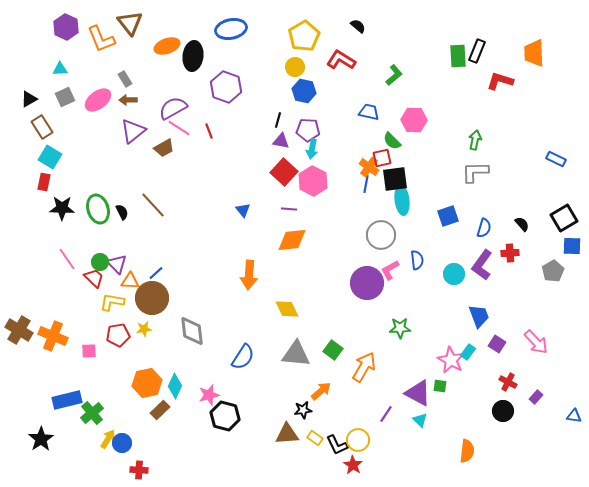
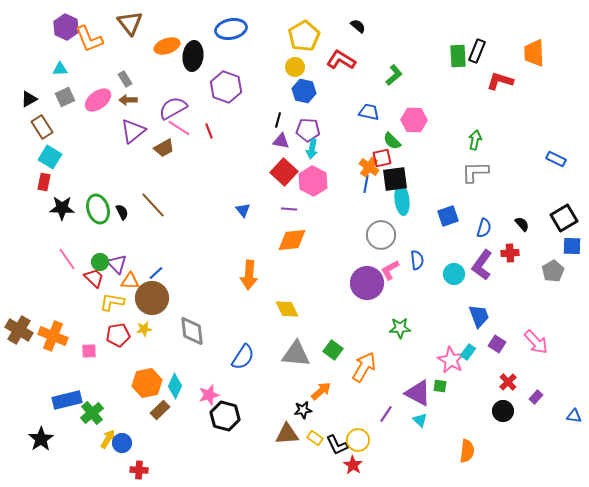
orange L-shape at (101, 39): moved 12 px left
red cross at (508, 382): rotated 18 degrees clockwise
